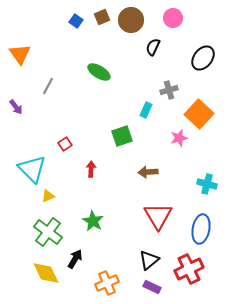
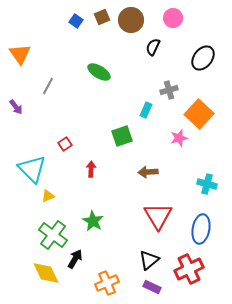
green cross: moved 5 px right, 3 px down
